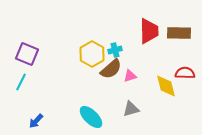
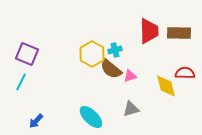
brown semicircle: rotated 80 degrees clockwise
